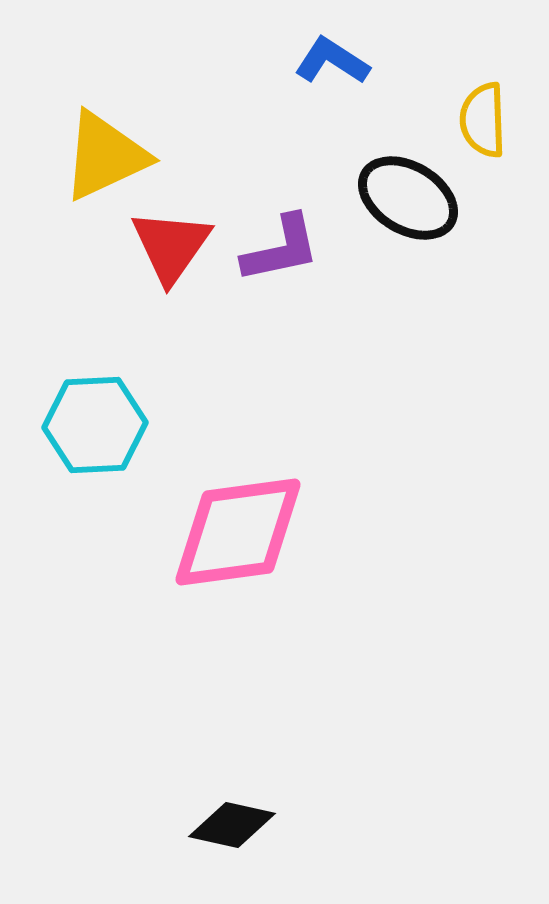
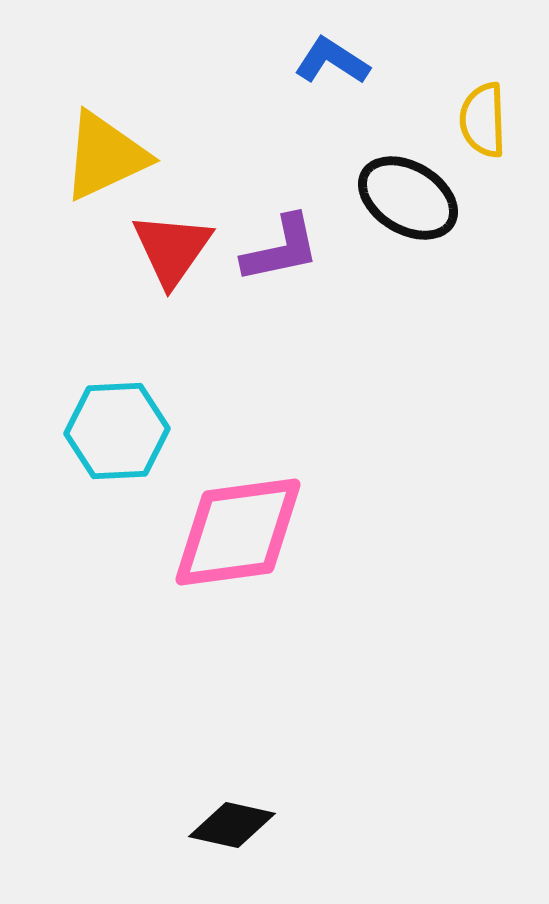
red triangle: moved 1 px right, 3 px down
cyan hexagon: moved 22 px right, 6 px down
